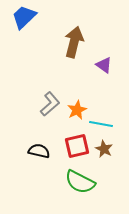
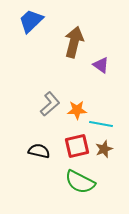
blue trapezoid: moved 7 px right, 4 px down
purple triangle: moved 3 px left
orange star: rotated 24 degrees clockwise
brown star: rotated 24 degrees clockwise
